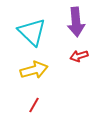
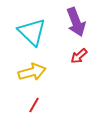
purple arrow: rotated 16 degrees counterclockwise
red arrow: rotated 24 degrees counterclockwise
yellow arrow: moved 2 px left, 2 px down
